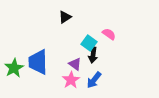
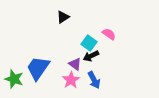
black triangle: moved 2 px left
black arrow: moved 2 px left, 1 px down; rotated 56 degrees clockwise
blue trapezoid: moved 6 px down; rotated 36 degrees clockwise
green star: moved 11 px down; rotated 24 degrees counterclockwise
blue arrow: rotated 66 degrees counterclockwise
